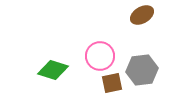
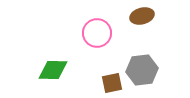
brown ellipse: moved 1 px down; rotated 15 degrees clockwise
pink circle: moved 3 px left, 23 px up
green diamond: rotated 16 degrees counterclockwise
